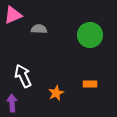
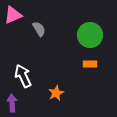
gray semicircle: rotated 56 degrees clockwise
orange rectangle: moved 20 px up
